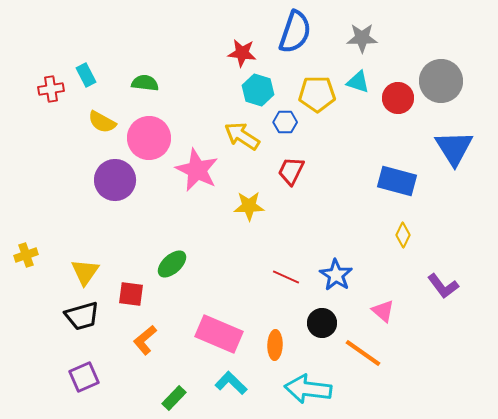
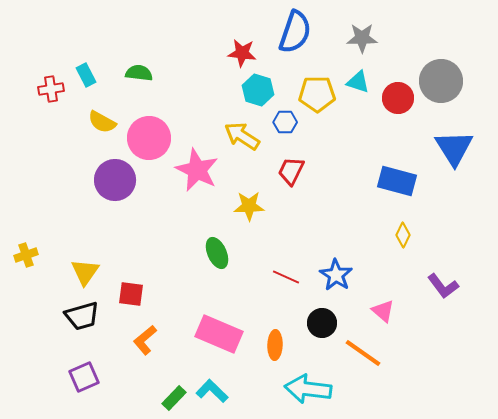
green semicircle: moved 6 px left, 10 px up
green ellipse: moved 45 px right, 11 px up; rotated 72 degrees counterclockwise
cyan L-shape: moved 19 px left, 8 px down
